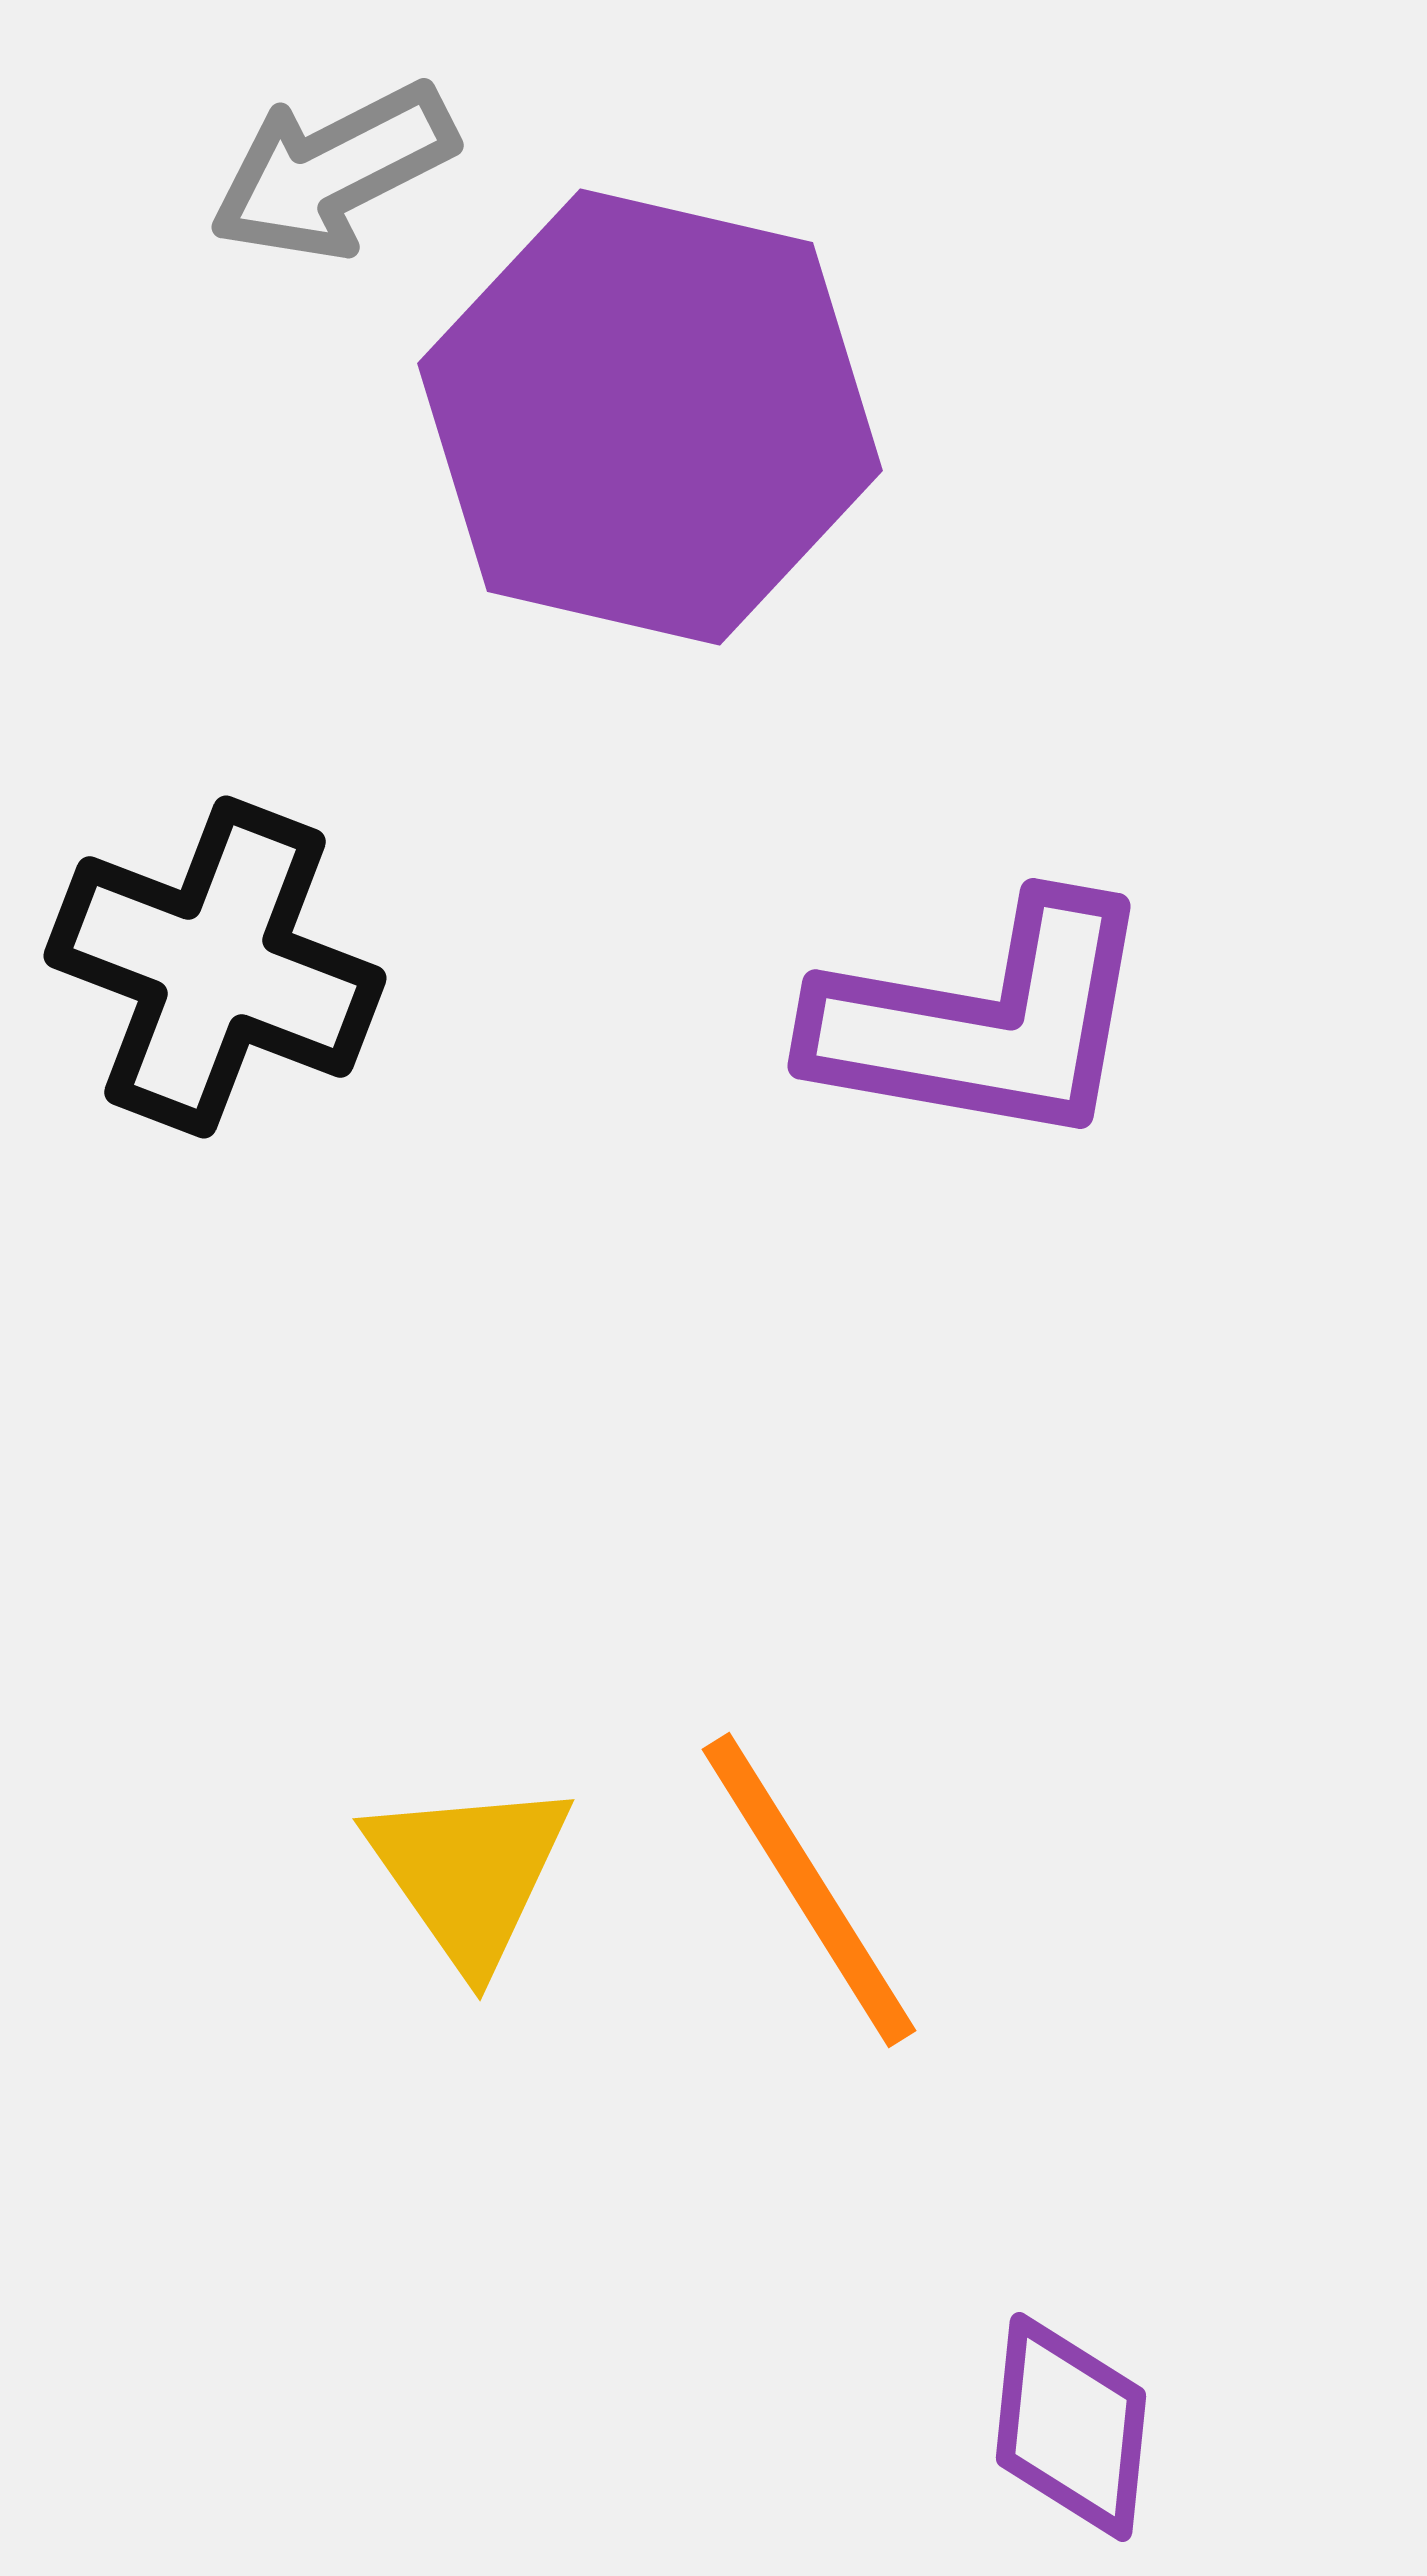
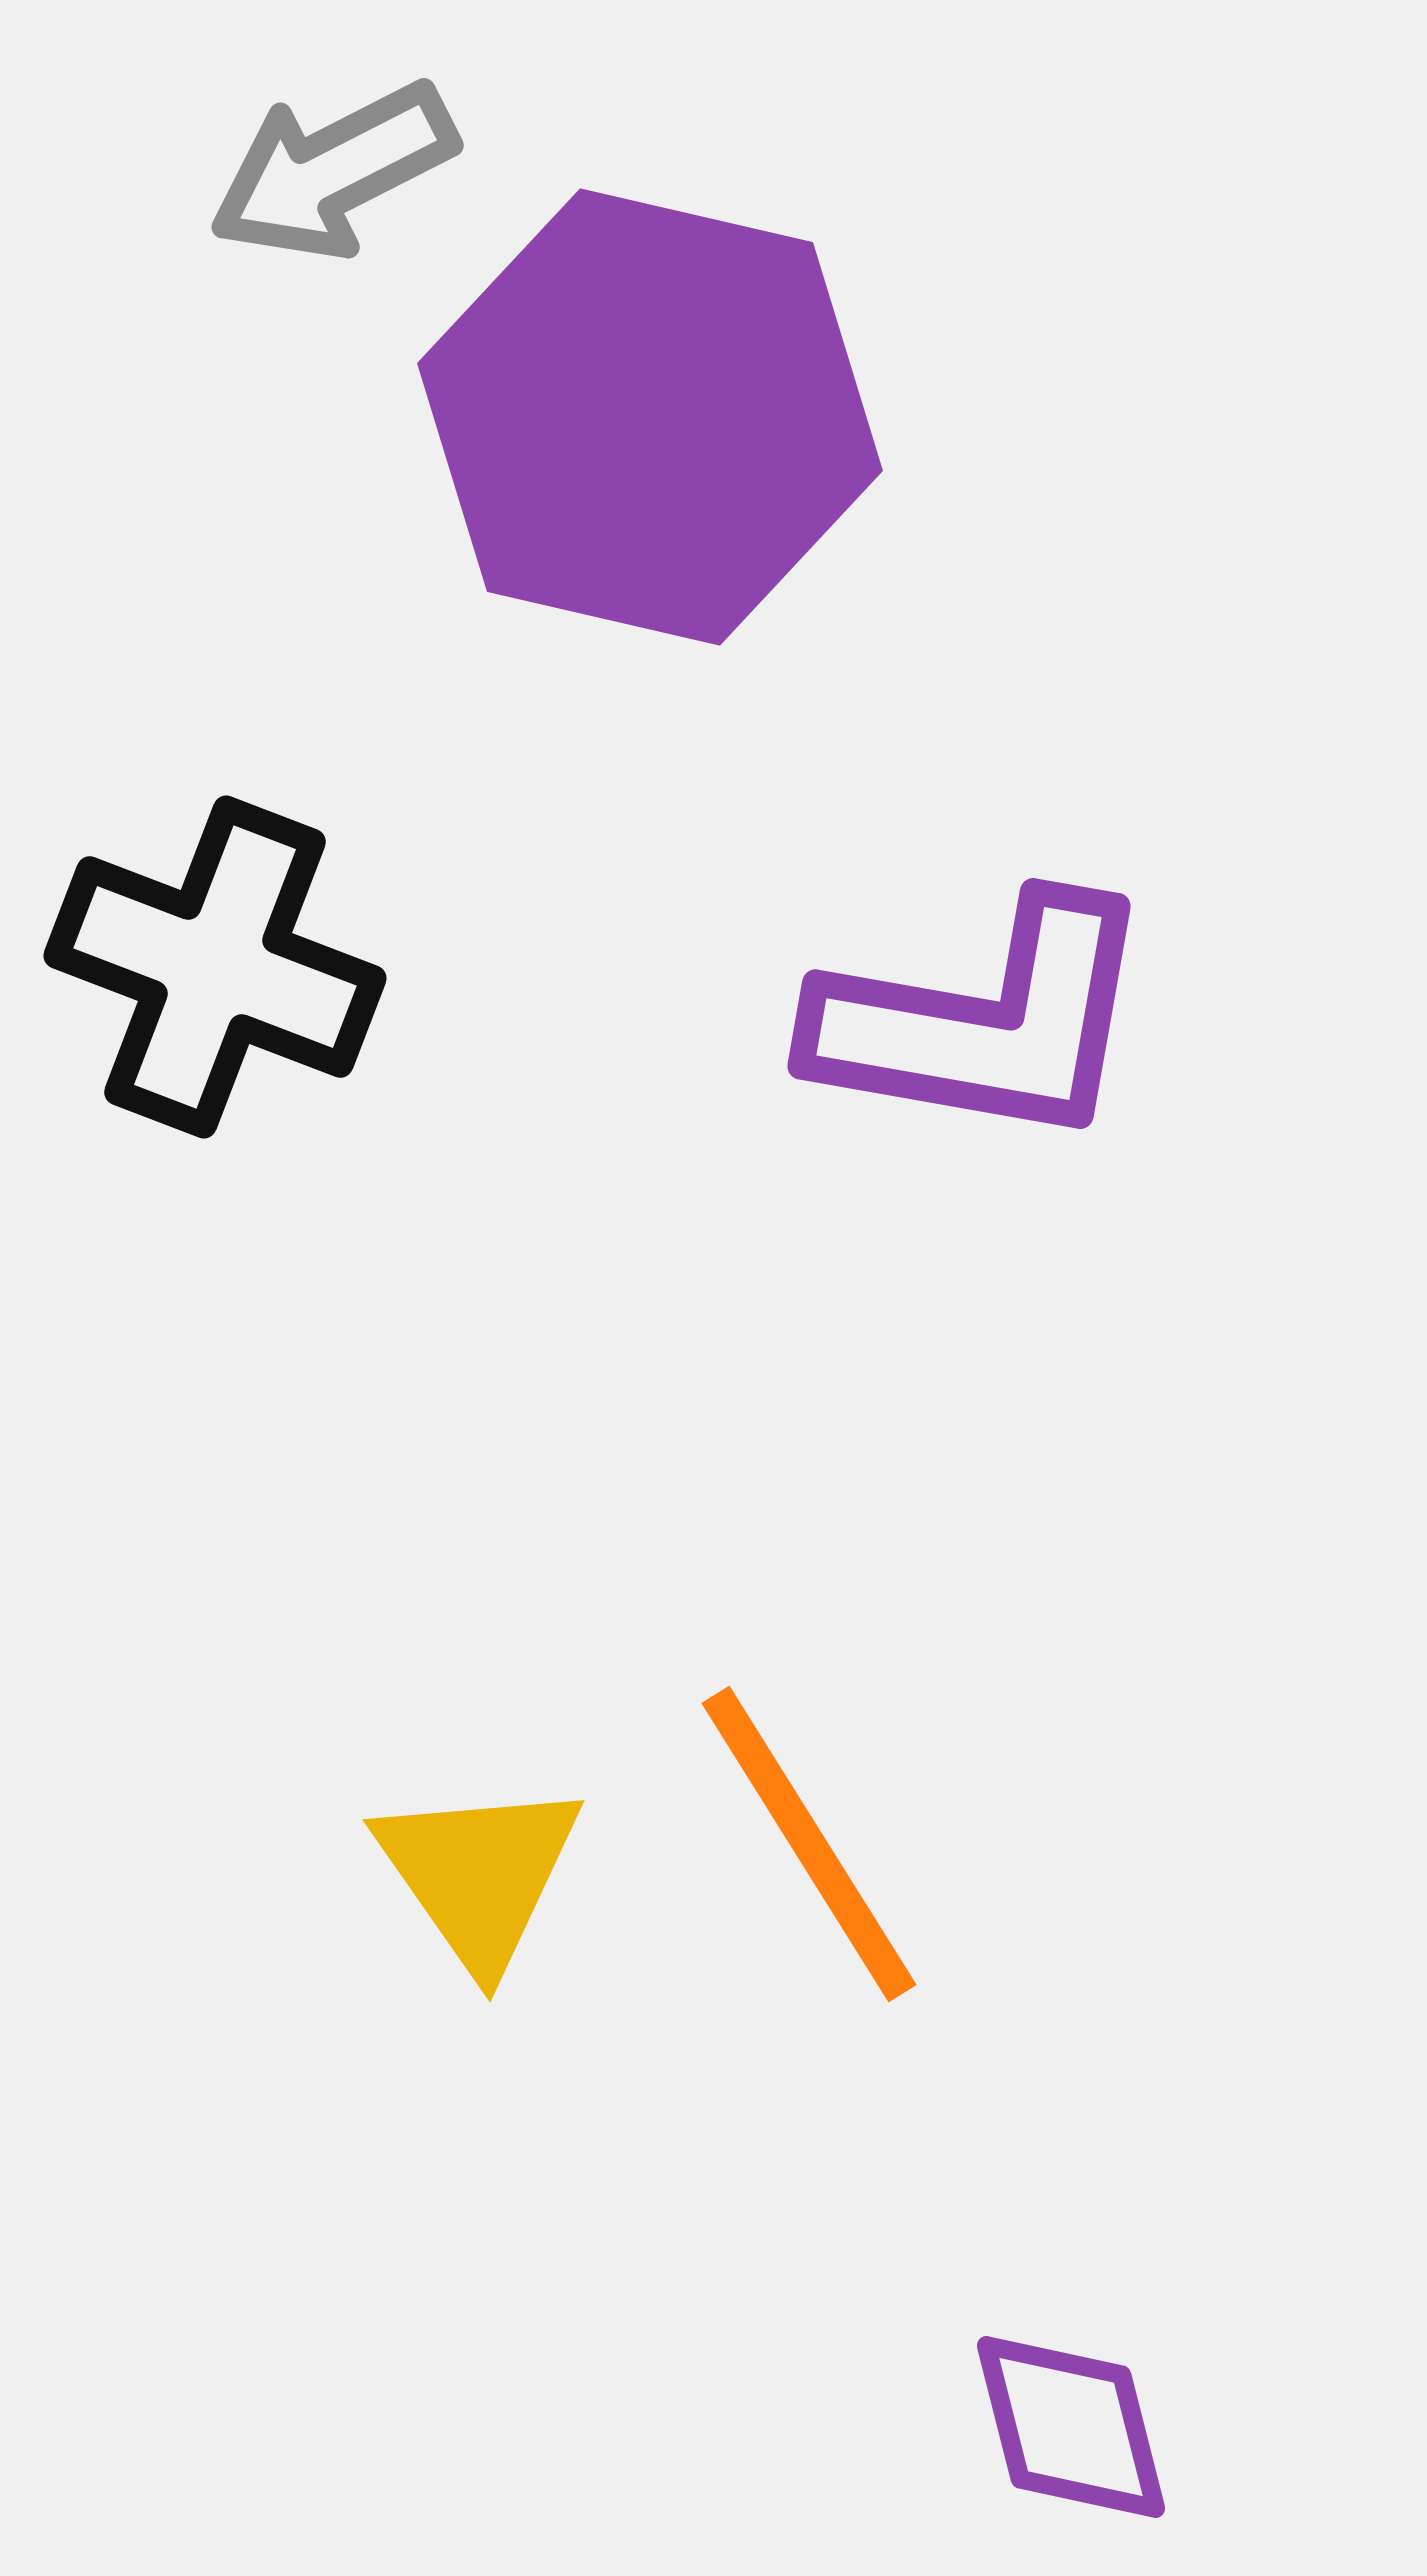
yellow triangle: moved 10 px right, 1 px down
orange line: moved 46 px up
purple diamond: rotated 20 degrees counterclockwise
